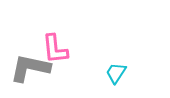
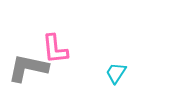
gray L-shape: moved 2 px left
